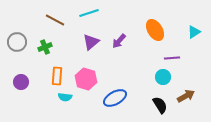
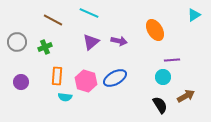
cyan line: rotated 42 degrees clockwise
brown line: moved 2 px left
cyan triangle: moved 17 px up
purple arrow: rotated 119 degrees counterclockwise
purple line: moved 2 px down
pink hexagon: moved 2 px down
blue ellipse: moved 20 px up
